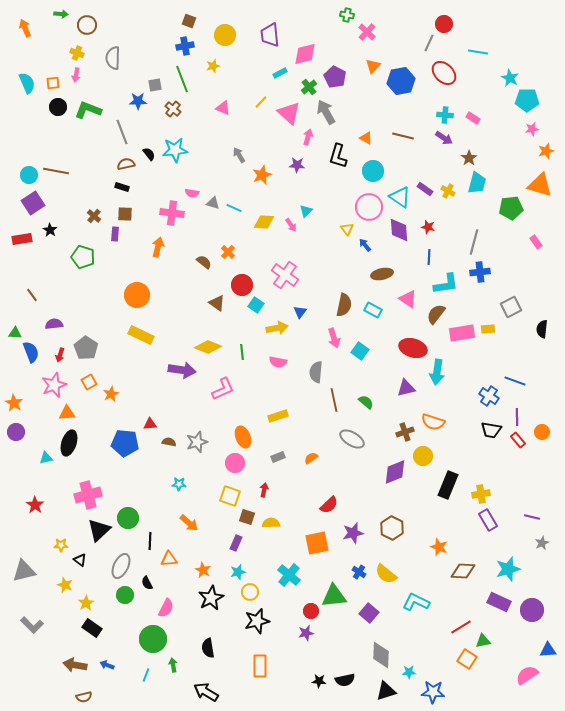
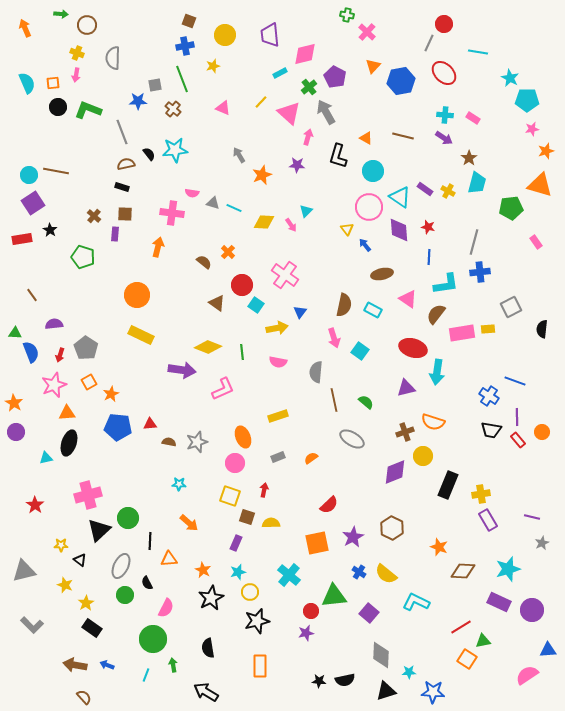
blue pentagon at (125, 443): moved 7 px left, 16 px up
purple star at (353, 533): moved 4 px down; rotated 15 degrees counterclockwise
brown semicircle at (84, 697): rotated 119 degrees counterclockwise
